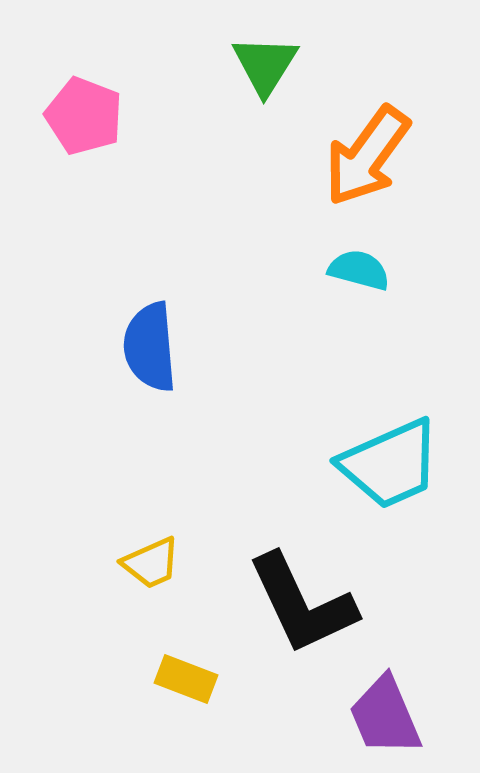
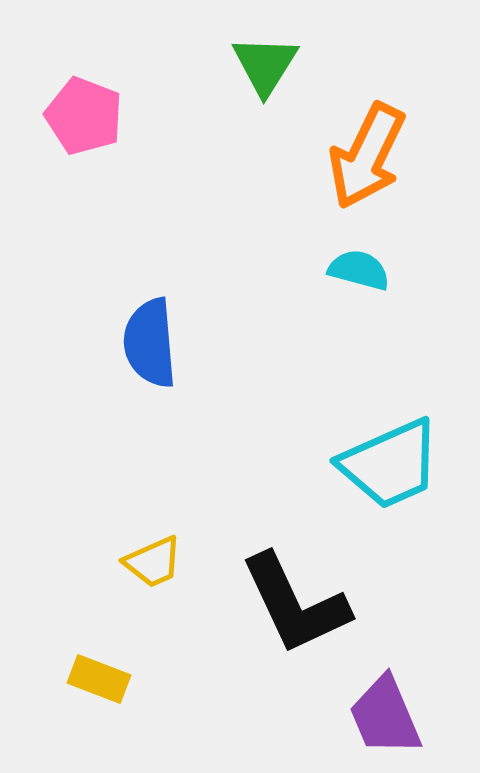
orange arrow: rotated 10 degrees counterclockwise
blue semicircle: moved 4 px up
yellow trapezoid: moved 2 px right, 1 px up
black L-shape: moved 7 px left
yellow rectangle: moved 87 px left
